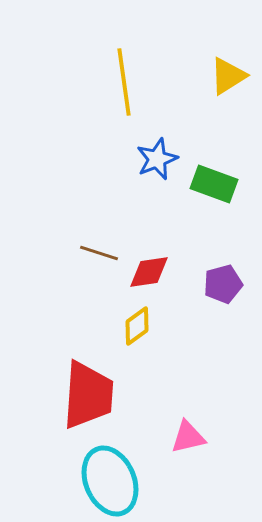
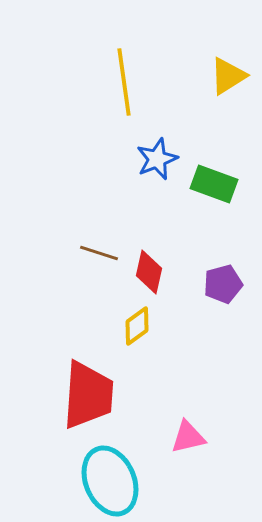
red diamond: rotated 69 degrees counterclockwise
